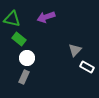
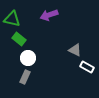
purple arrow: moved 3 px right, 2 px up
gray triangle: rotated 48 degrees counterclockwise
white circle: moved 1 px right
gray rectangle: moved 1 px right
